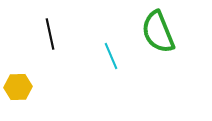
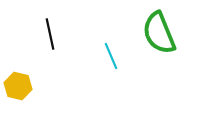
green semicircle: moved 1 px right, 1 px down
yellow hexagon: moved 1 px up; rotated 16 degrees clockwise
